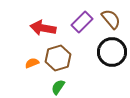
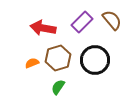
brown semicircle: moved 1 px right, 1 px down
black circle: moved 17 px left, 8 px down
